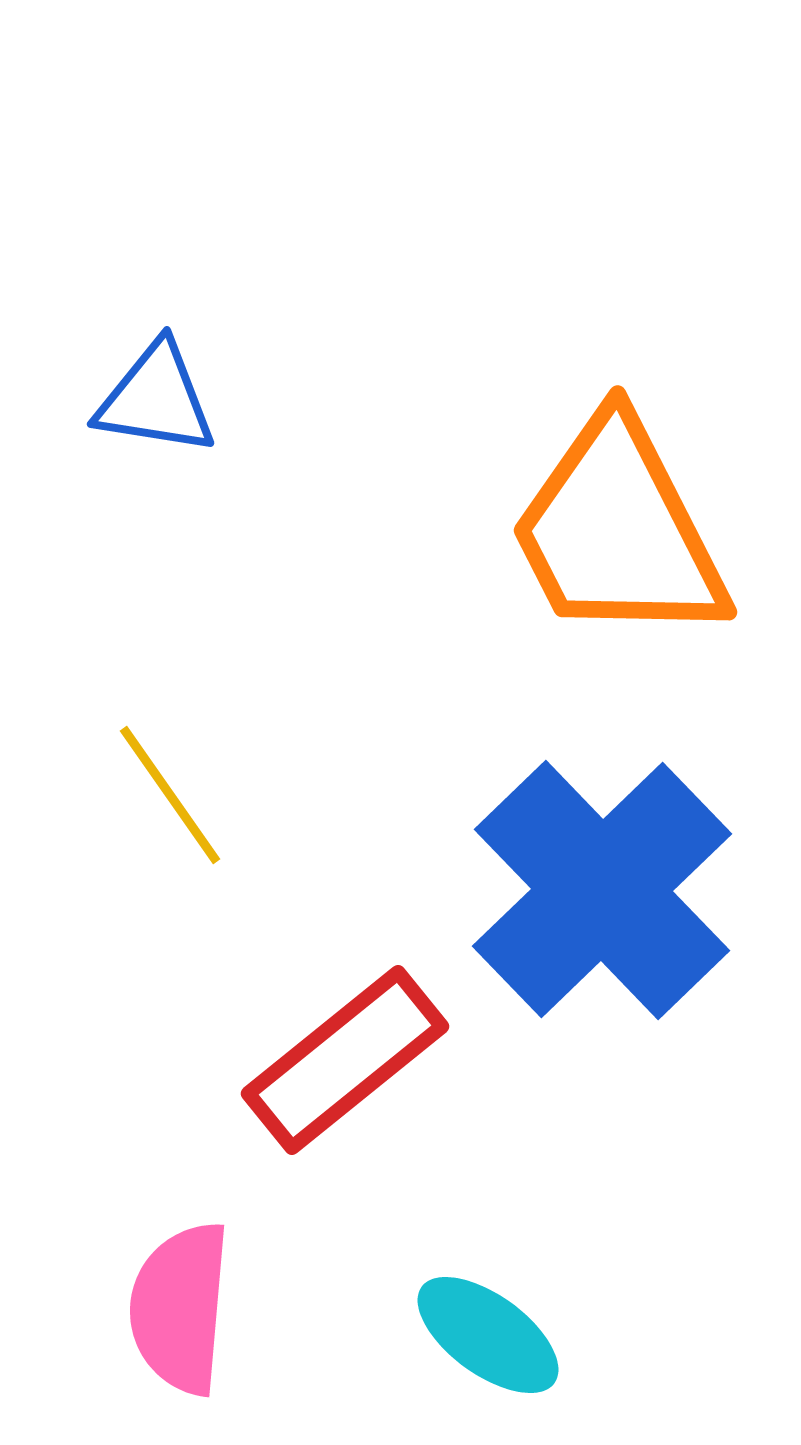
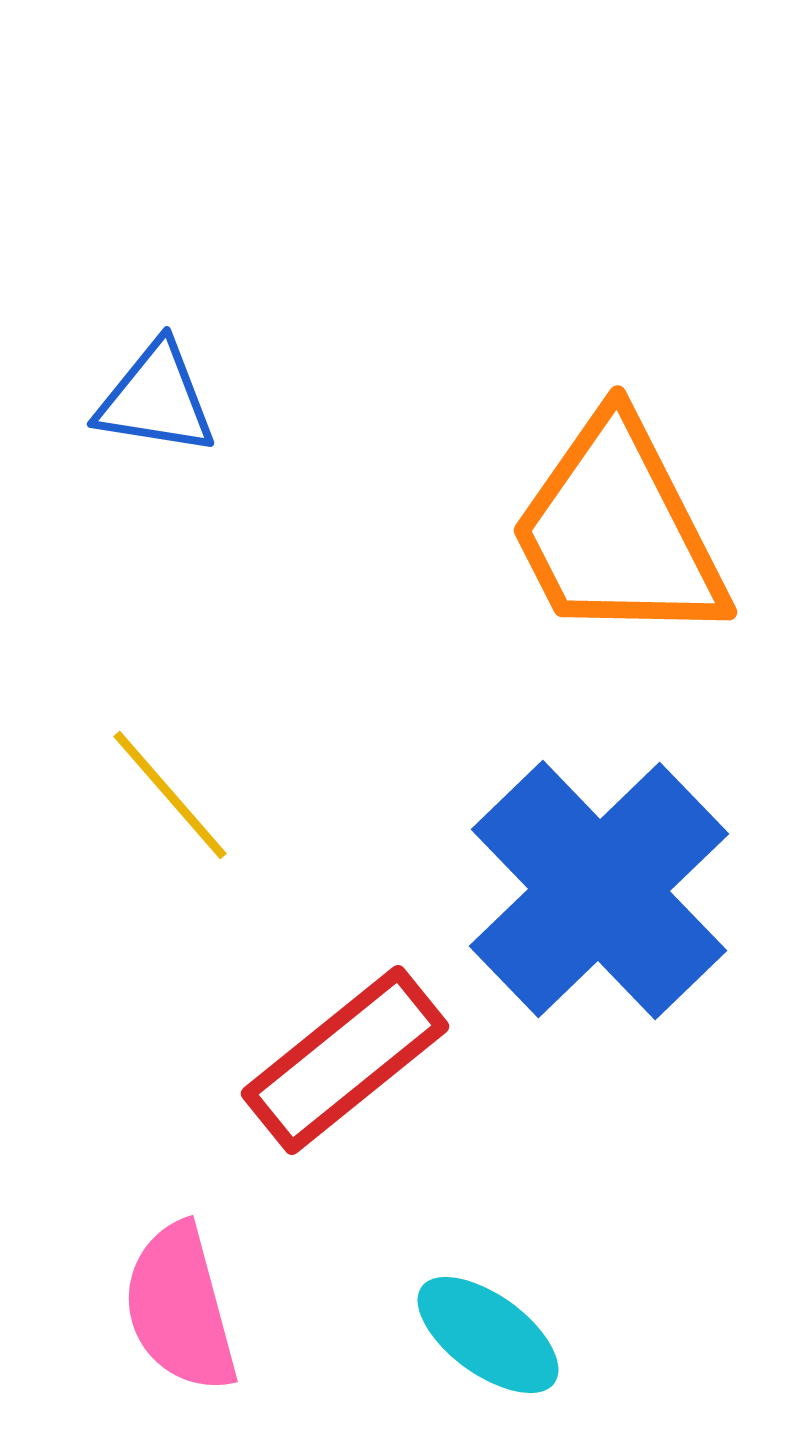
yellow line: rotated 6 degrees counterclockwise
blue cross: moved 3 px left
pink semicircle: rotated 20 degrees counterclockwise
